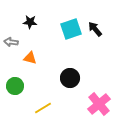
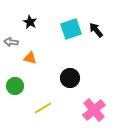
black star: rotated 24 degrees clockwise
black arrow: moved 1 px right, 1 px down
pink cross: moved 5 px left, 6 px down
